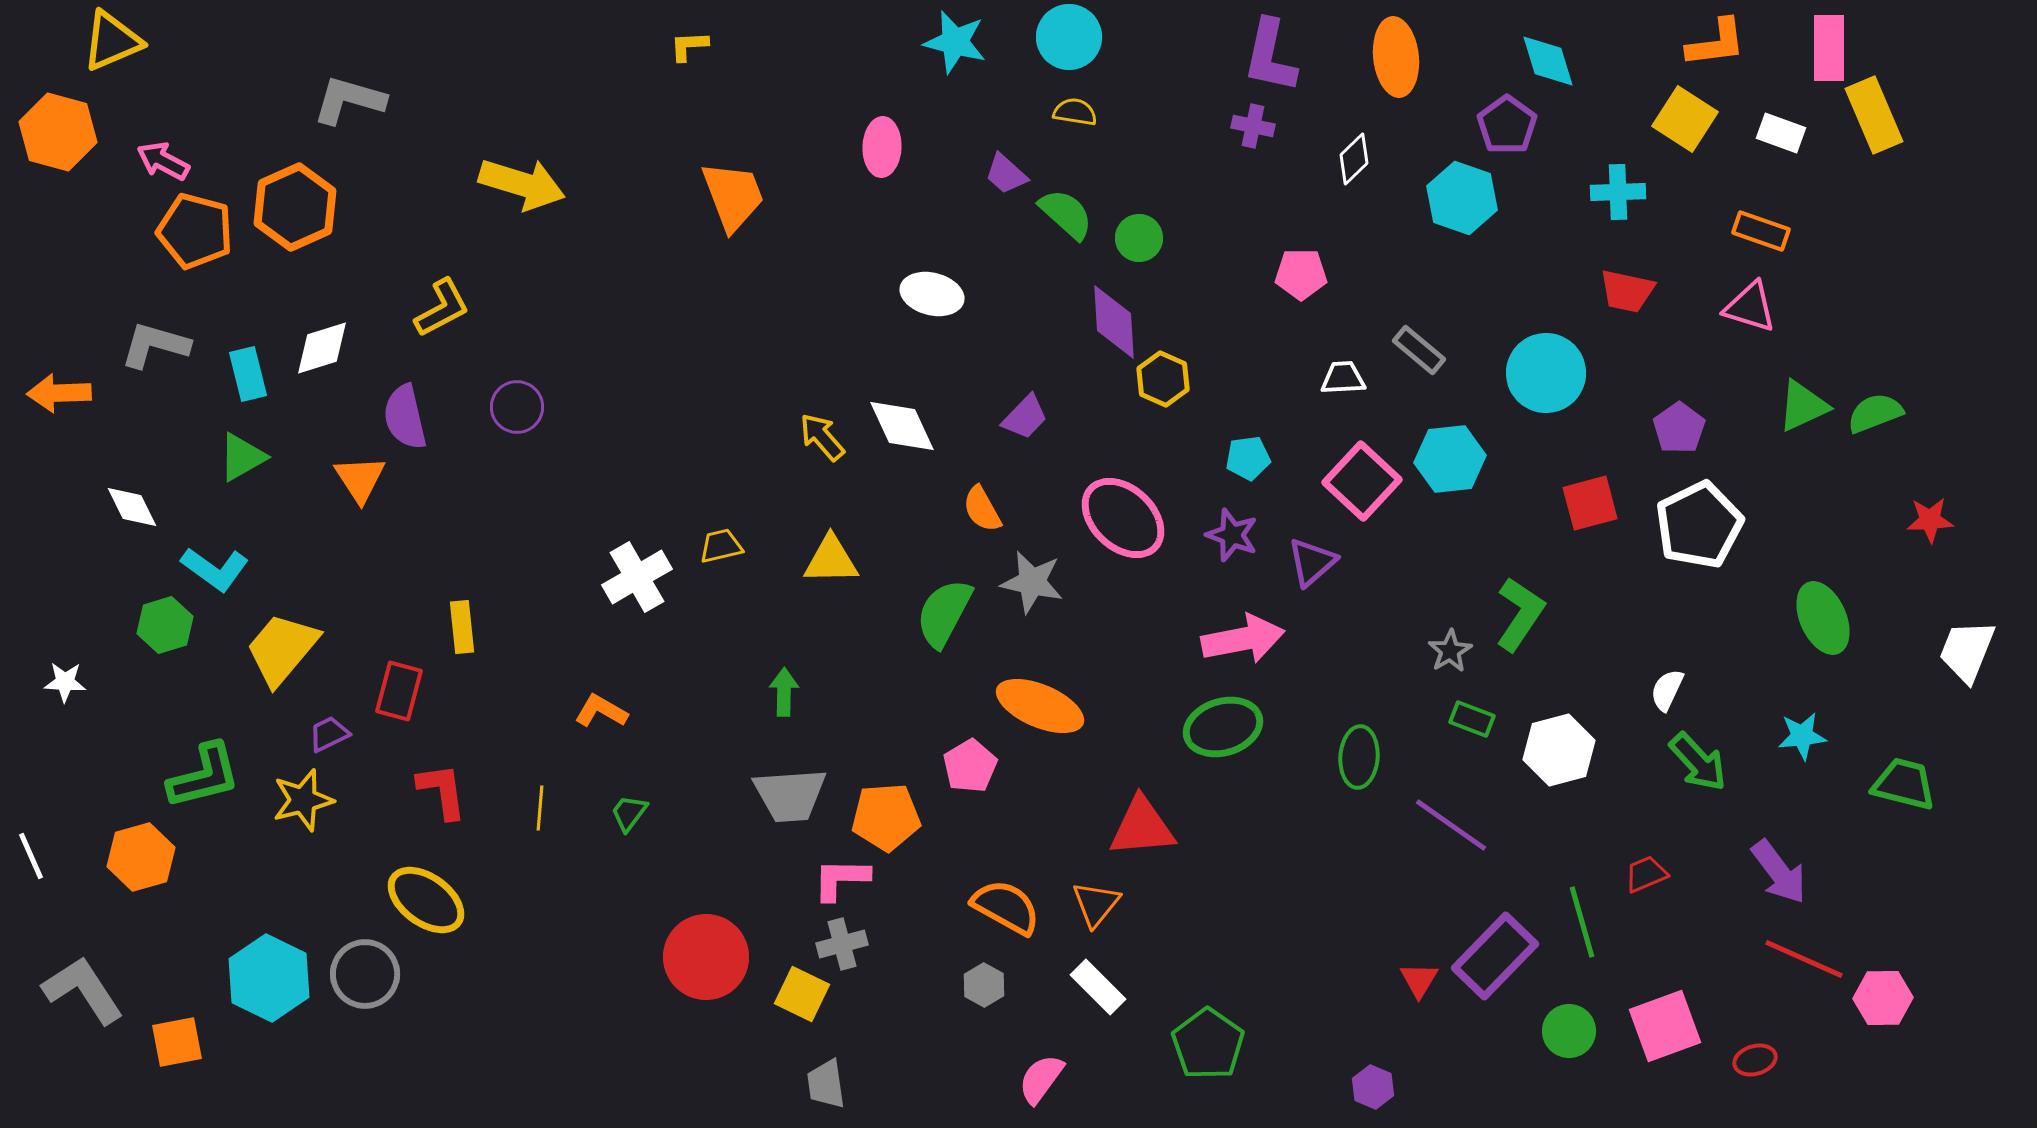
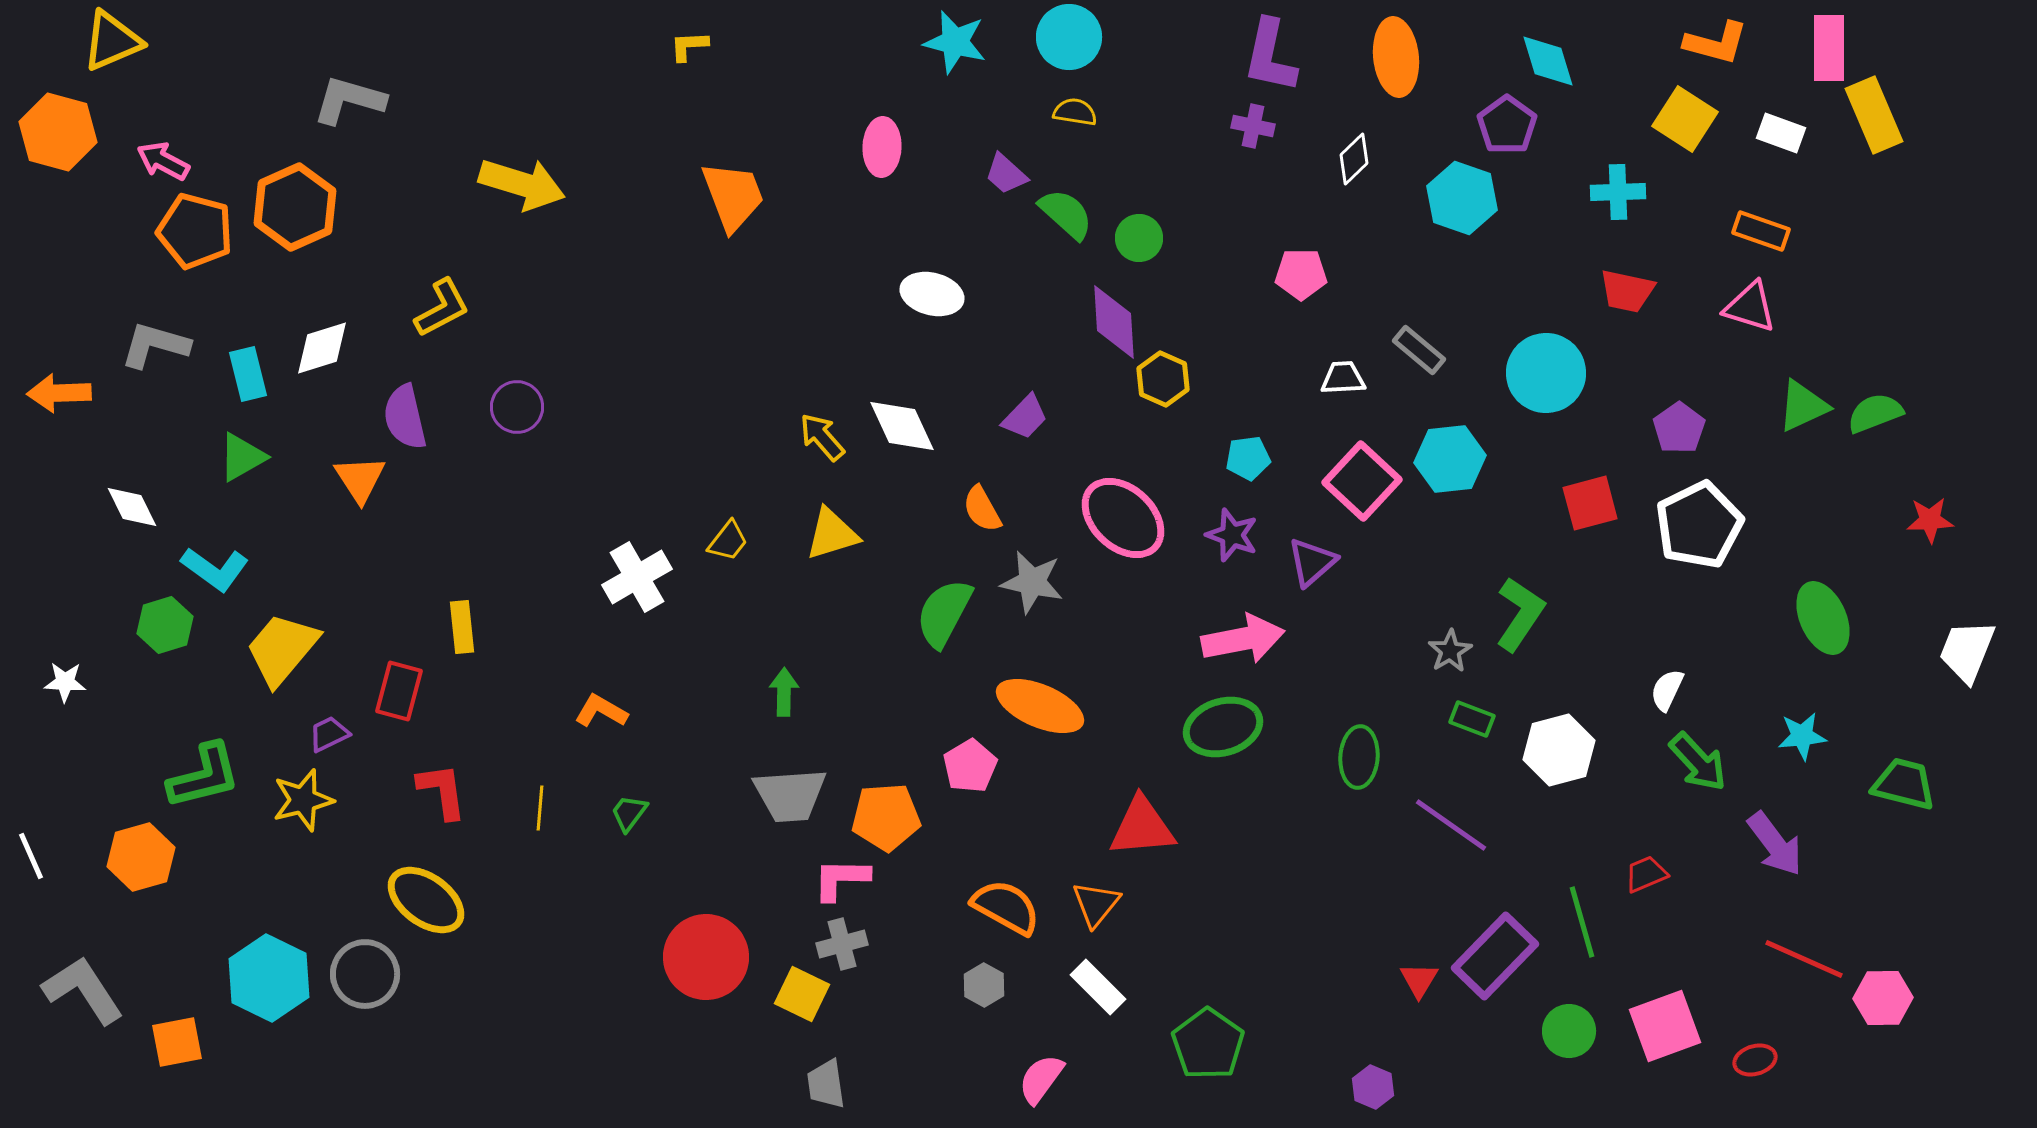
orange L-shape at (1716, 43): rotated 22 degrees clockwise
yellow trapezoid at (721, 546): moved 7 px right, 5 px up; rotated 141 degrees clockwise
yellow triangle at (831, 560): moved 1 px right, 26 px up; rotated 16 degrees counterclockwise
purple arrow at (1779, 872): moved 4 px left, 28 px up
